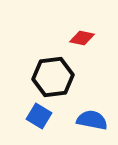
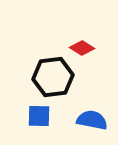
red diamond: moved 10 px down; rotated 20 degrees clockwise
blue square: rotated 30 degrees counterclockwise
